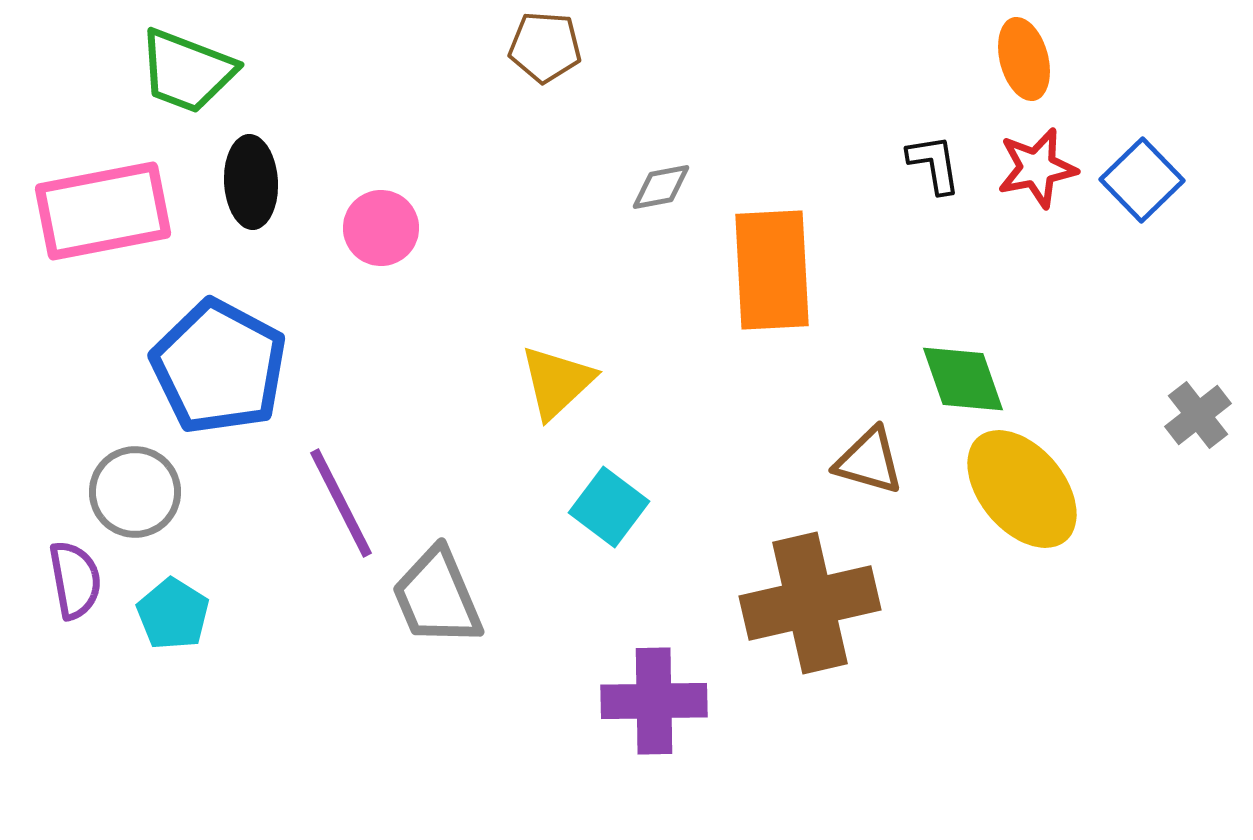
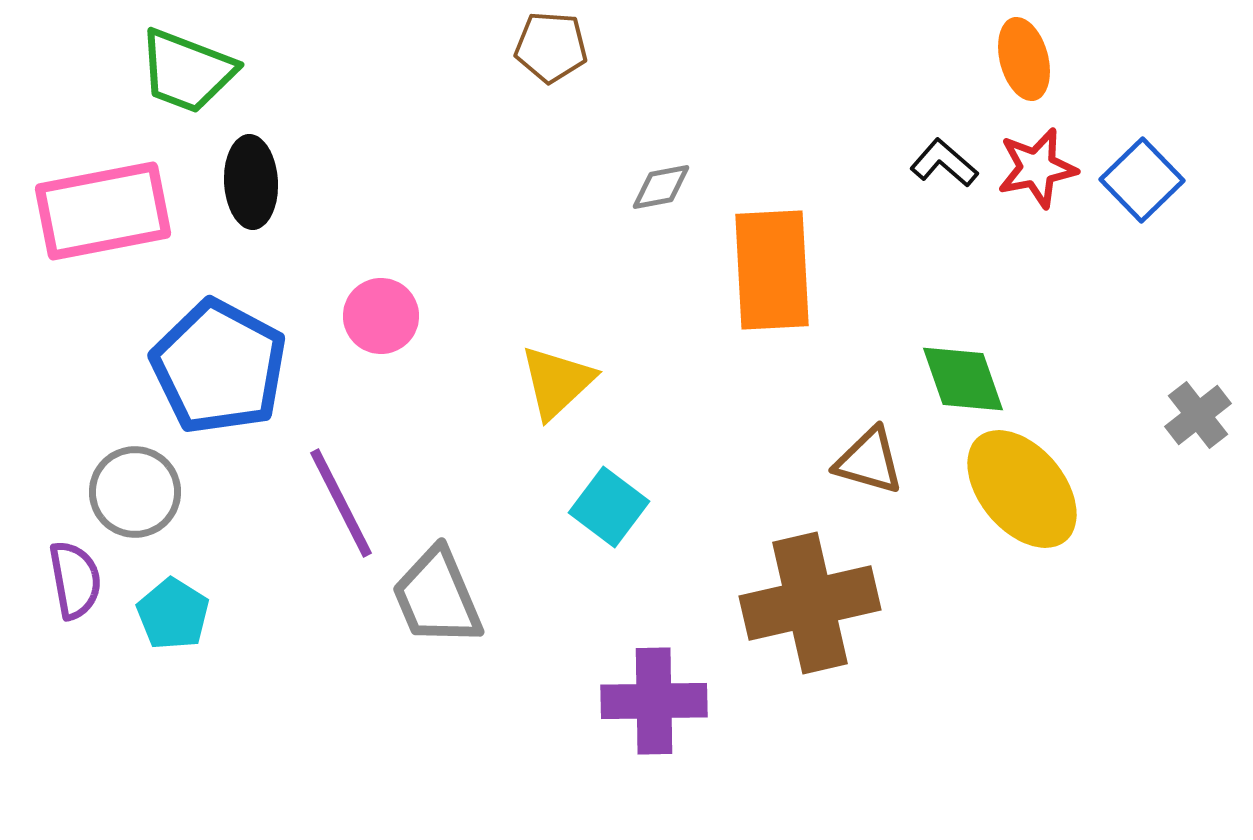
brown pentagon: moved 6 px right
black L-shape: moved 10 px right, 1 px up; rotated 40 degrees counterclockwise
pink circle: moved 88 px down
